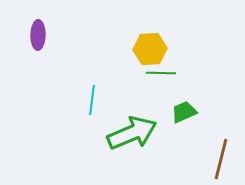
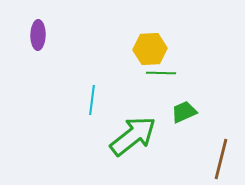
green arrow: moved 1 px right, 3 px down; rotated 15 degrees counterclockwise
